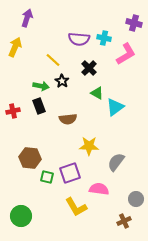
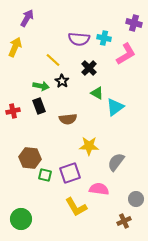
purple arrow: rotated 12 degrees clockwise
green square: moved 2 px left, 2 px up
green circle: moved 3 px down
